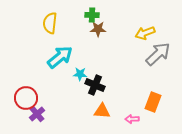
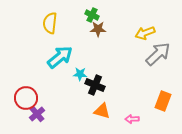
green cross: rotated 24 degrees clockwise
orange rectangle: moved 10 px right, 1 px up
orange triangle: rotated 12 degrees clockwise
